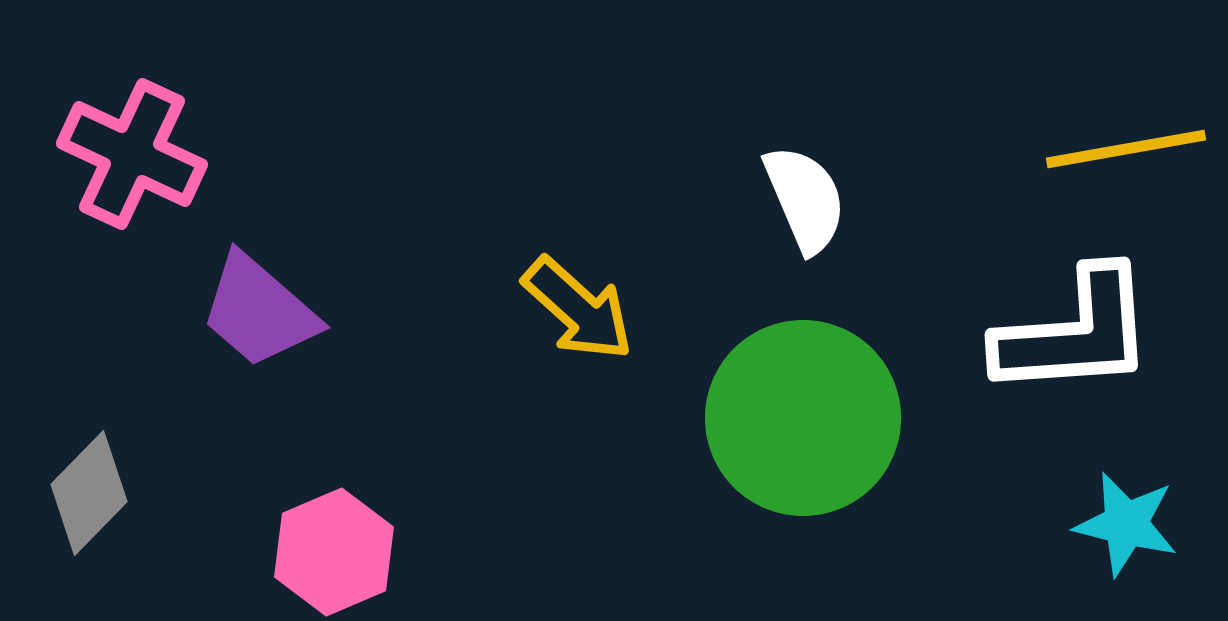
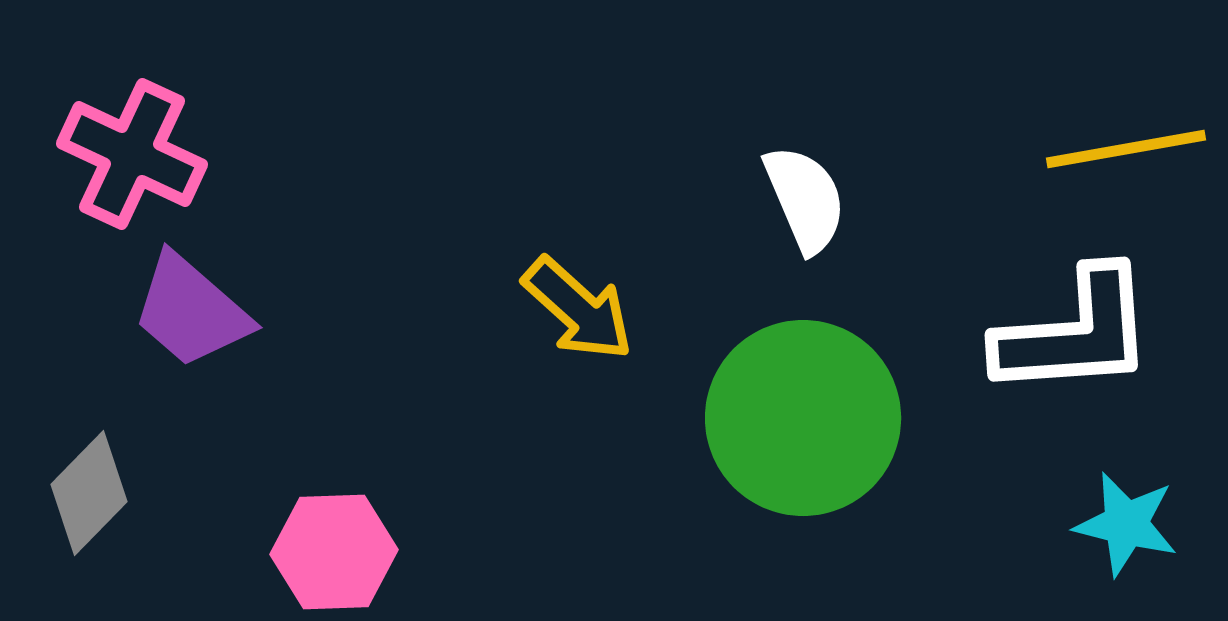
purple trapezoid: moved 68 px left
pink hexagon: rotated 21 degrees clockwise
